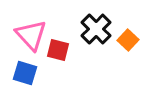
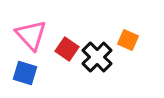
black cross: moved 1 px right, 28 px down
orange square: rotated 20 degrees counterclockwise
red square: moved 9 px right, 1 px up; rotated 20 degrees clockwise
